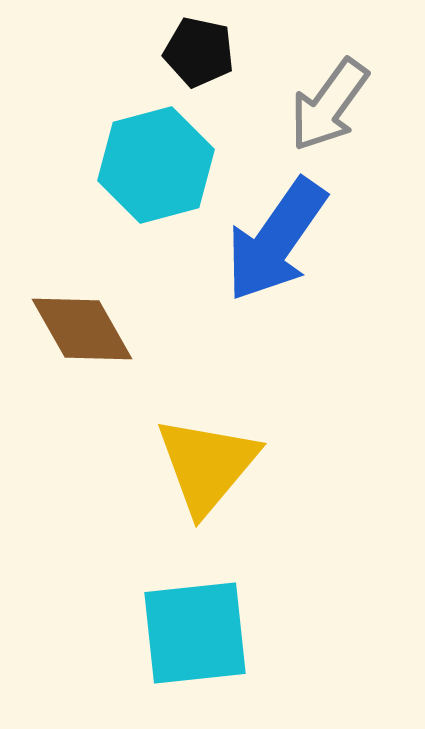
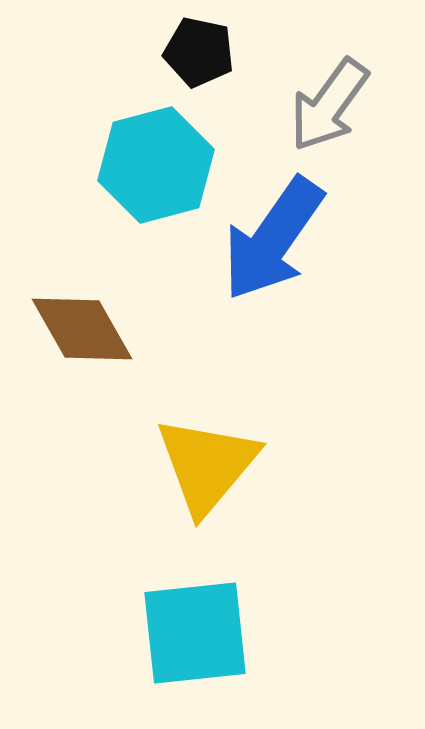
blue arrow: moved 3 px left, 1 px up
